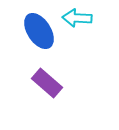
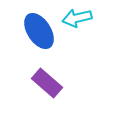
cyan arrow: rotated 16 degrees counterclockwise
